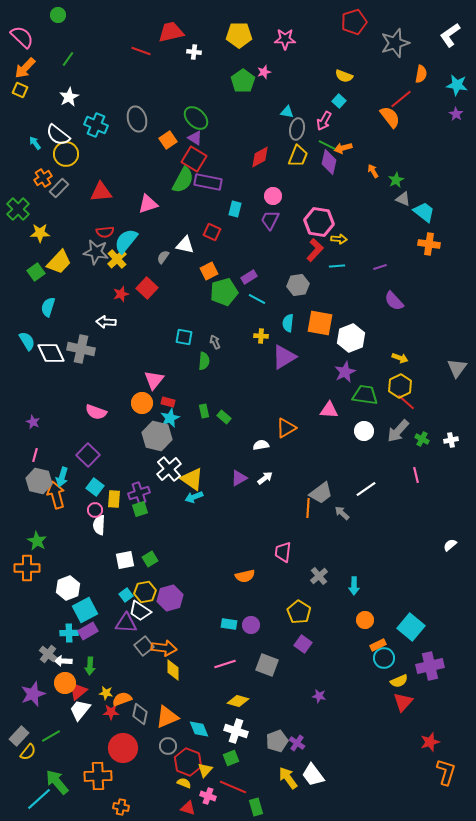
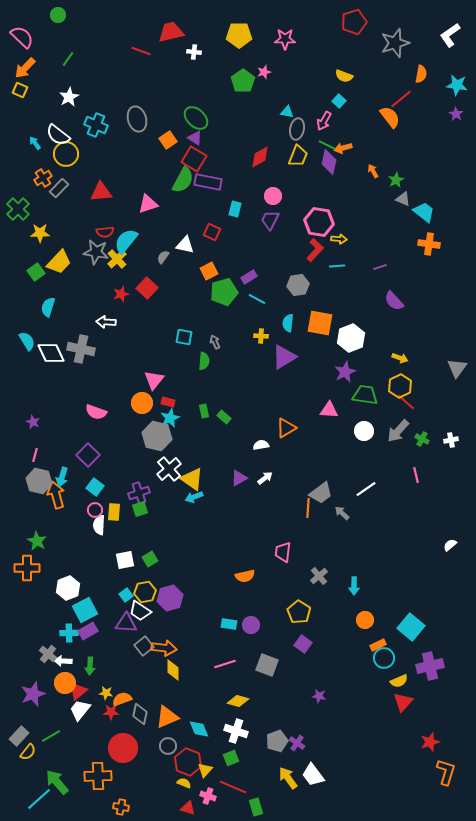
yellow rectangle at (114, 499): moved 13 px down
